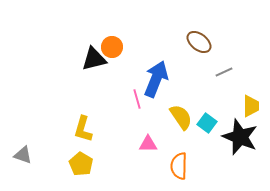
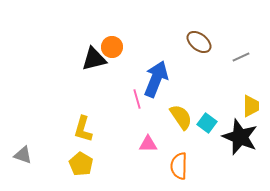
gray line: moved 17 px right, 15 px up
